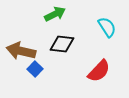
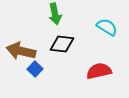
green arrow: rotated 105 degrees clockwise
cyan semicircle: rotated 25 degrees counterclockwise
red semicircle: rotated 145 degrees counterclockwise
